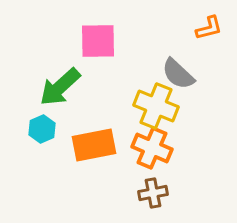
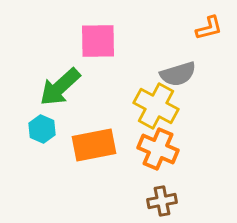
gray semicircle: rotated 60 degrees counterclockwise
yellow cross: rotated 6 degrees clockwise
cyan hexagon: rotated 12 degrees counterclockwise
orange cross: moved 6 px right, 1 px down
brown cross: moved 9 px right, 8 px down
